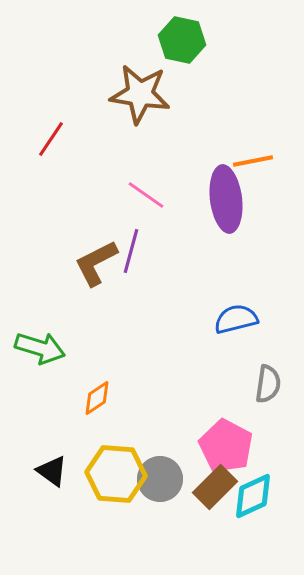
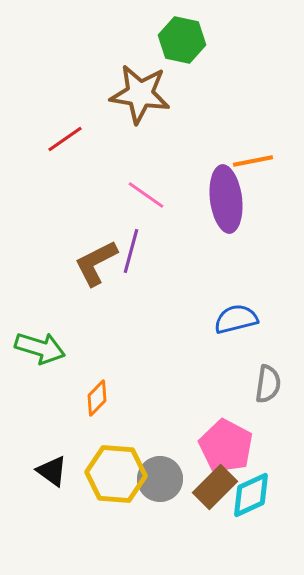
red line: moved 14 px right; rotated 21 degrees clockwise
orange diamond: rotated 12 degrees counterclockwise
cyan diamond: moved 2 px left, 1 px up
